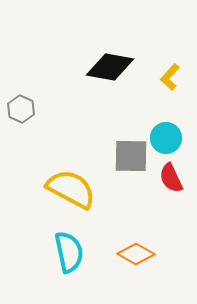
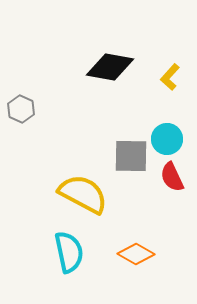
cyan circle: moved 1 px right, 1 px down
red semicircle: moved 1 px right, 1 px up
yellow semicircle: moved 12 px right, 5 px down
